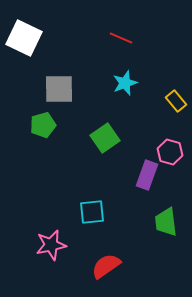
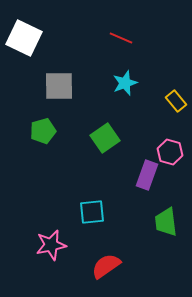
gray square: moved 3 px up
green pentagon: moved 6 px down
